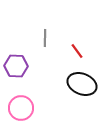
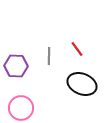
gray line: moved 4 px right, 18 px down
red line: moved 2 px up
